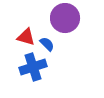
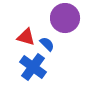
blue cross: rotated 36 degrees counterclockwise
